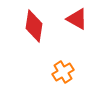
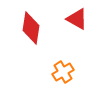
red diamond: moved 3 px left, 2 px down
